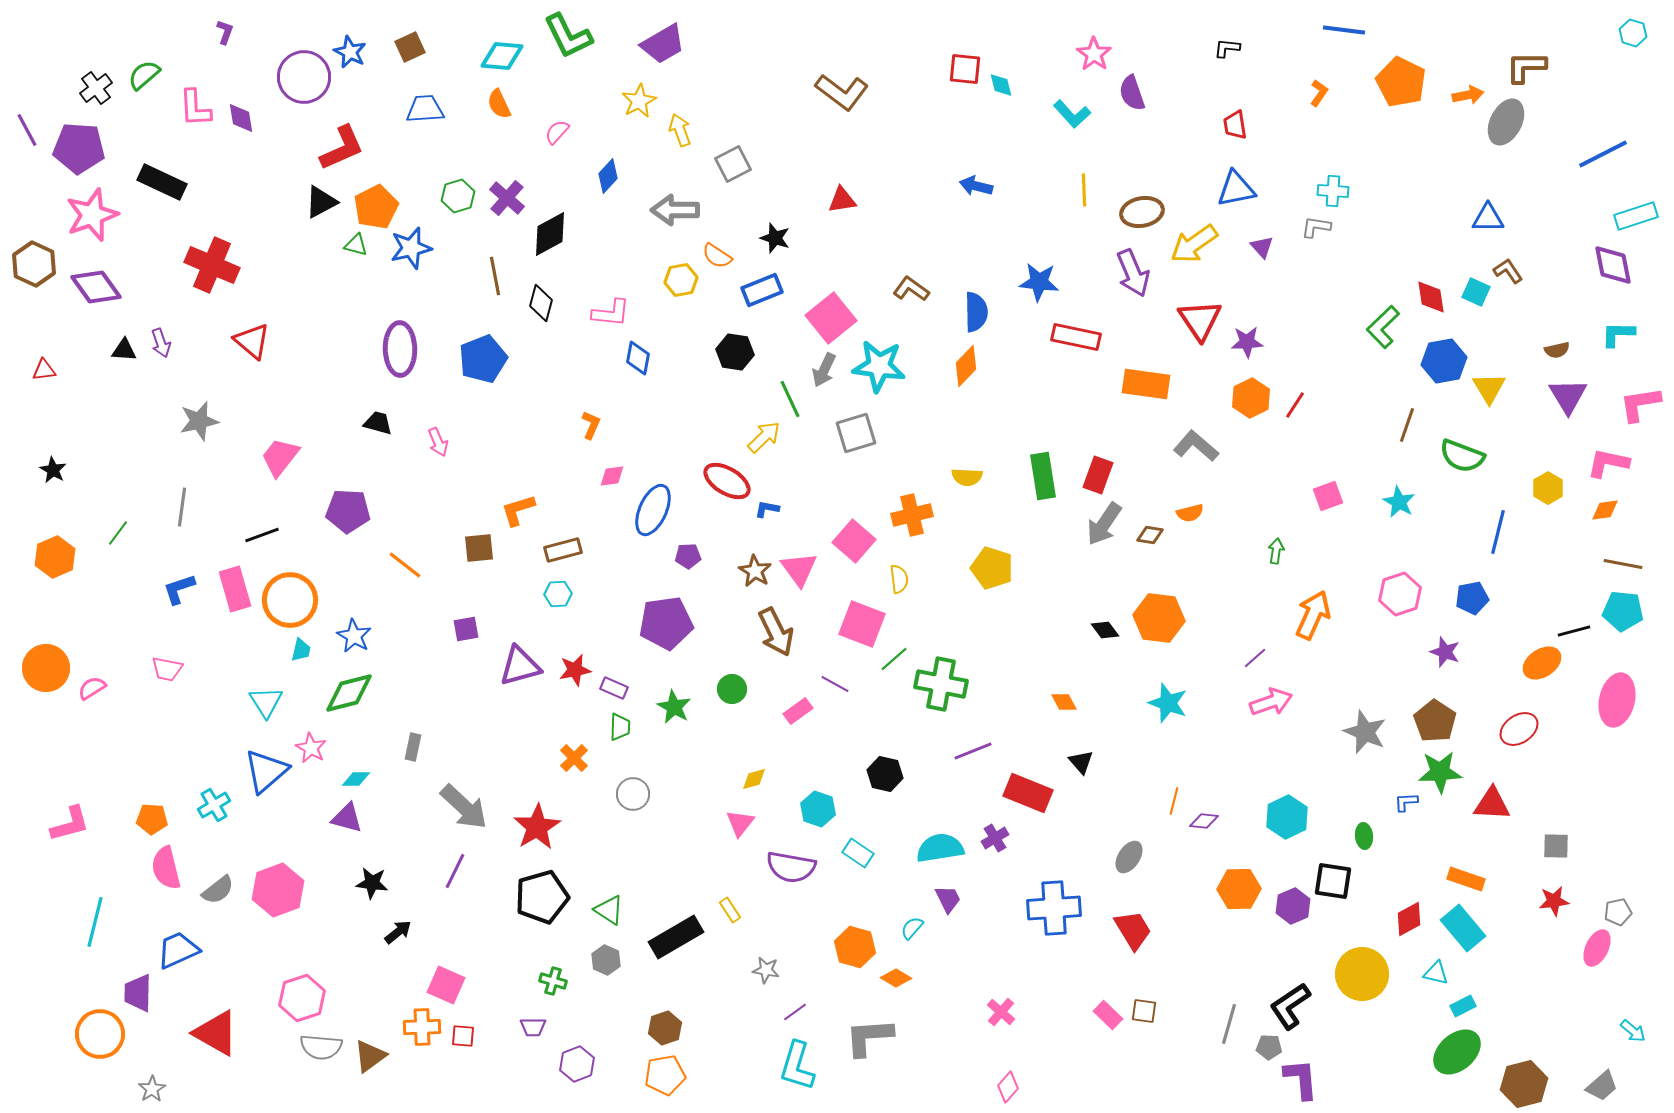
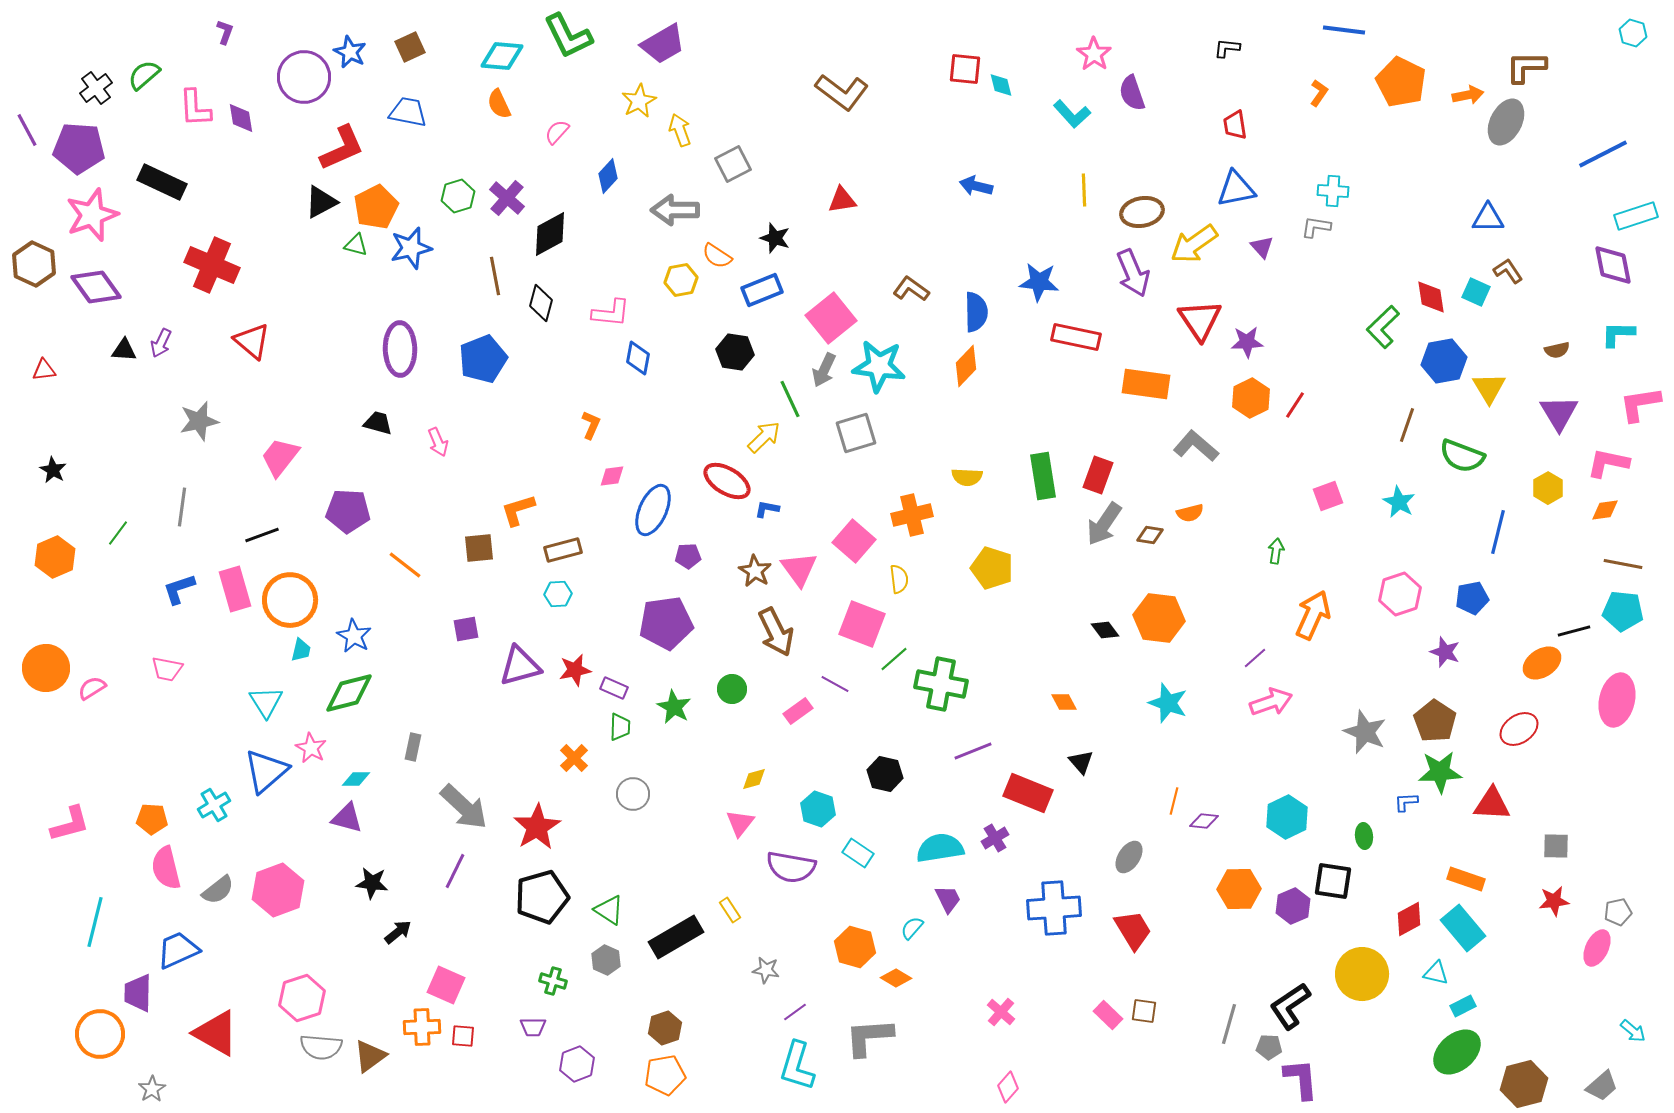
blue trapezoid at (425, 109): moved 17 px left, 3 px down; rotated 15 degrees clockwise
purple arrow at (161, 343): rotated 44 degrees clockwise
purple triangle at (1568, 396): moved 9 px left, 17 px down
